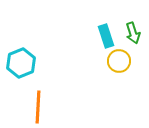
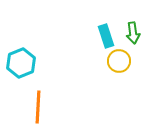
green arrow: rotated 10 degrees clockwise
